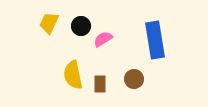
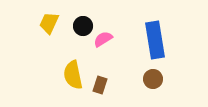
black circle: moved 2 px right
brown circle: moved 19 px right
brown rectangle: moved 1 px down; rotated 18 degrees clockwise
